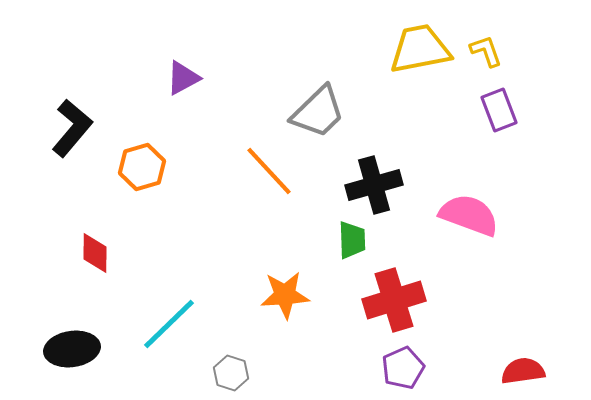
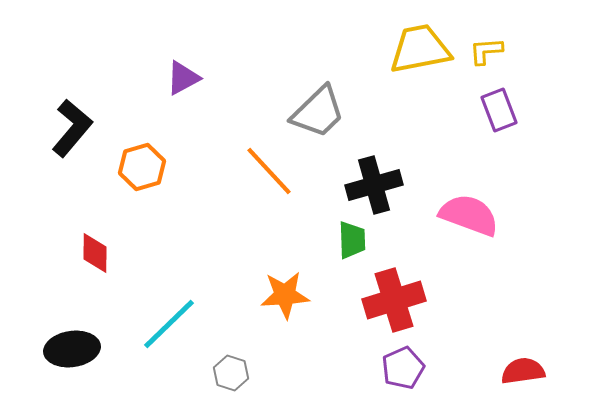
yellow L-shape: rotated 75 degrees counterclockwise
